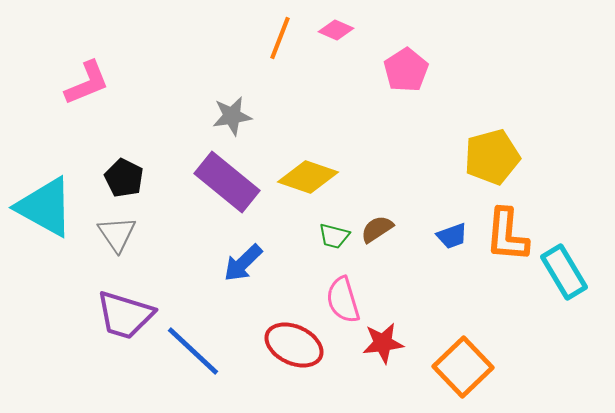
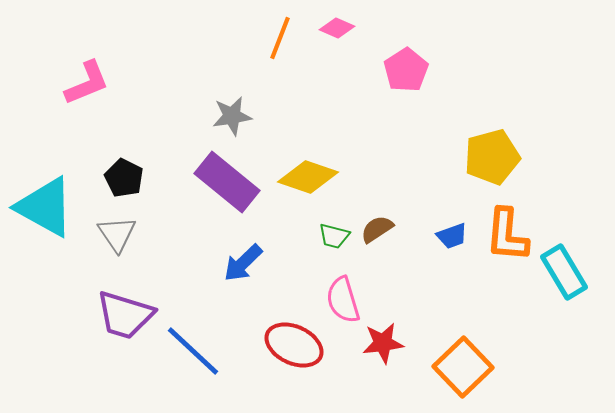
pink diamond: moved 1 px right, 2 px up
